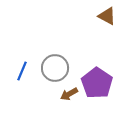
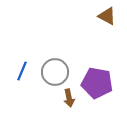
gray circle: moved 4 px down
purple pentagon: rotated 24 degrees counterclockwise
brown arrow: moved 4 px down; rotated 72 degrees counterclockwise
